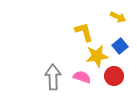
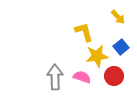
yellow arrow: rotated 21 degrees clockwise
blue square: moved 1 px right, 1 px down
gray arrow: moved 2 px right
